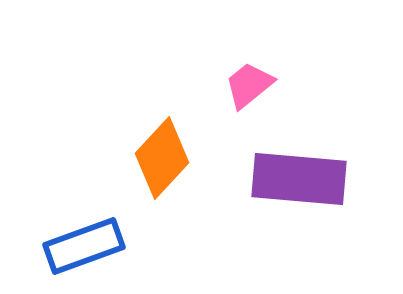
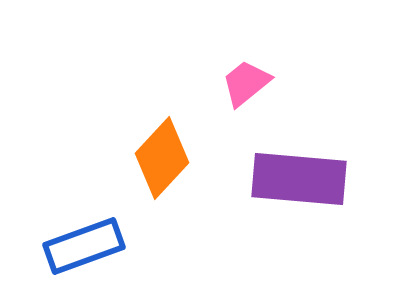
pink trapezoid: moved 3 px left, 2 px up
